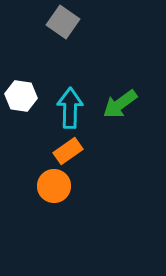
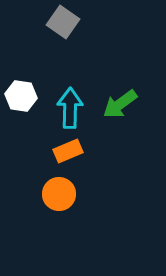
orange rectangle: rotated 12 degrees clockwise
orange circle: moved 5 px right, 8 px down
